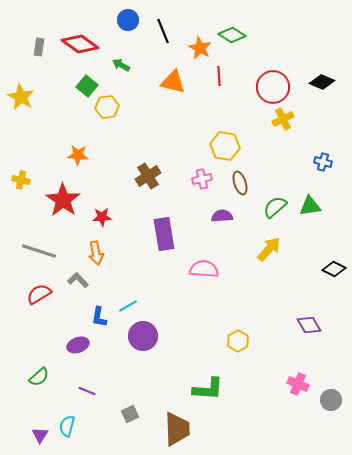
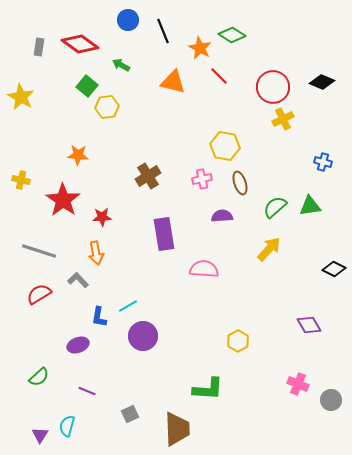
red line at (219, 76): rotated 42 degrees counterclockwise
